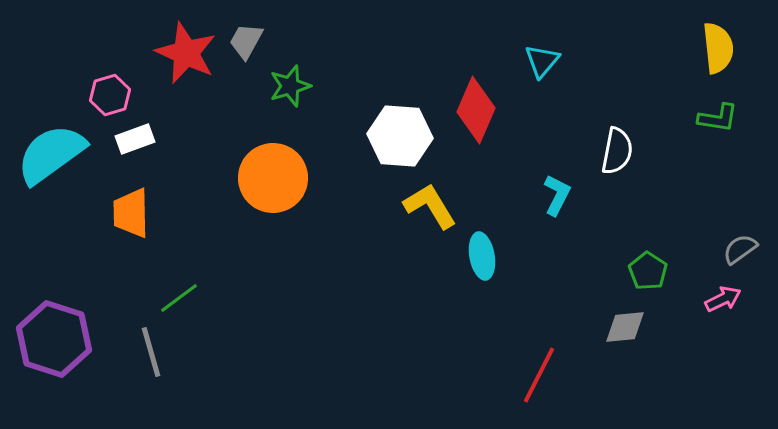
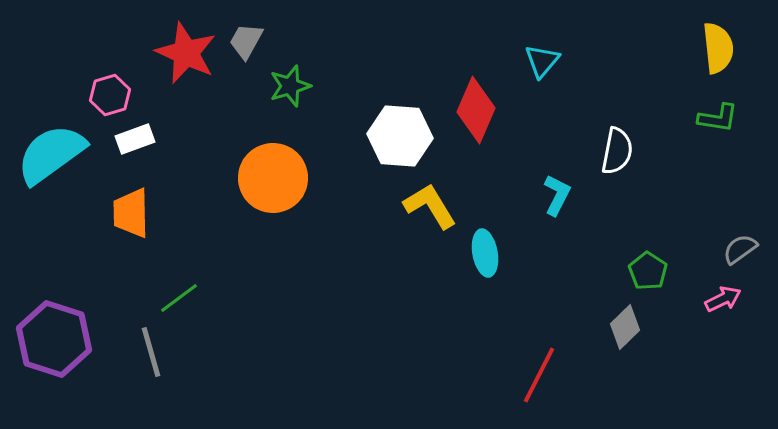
cyan ellipse: moved 3 px right, 3 px up
gray diamond: rotated 39 degrees counterclockwise
